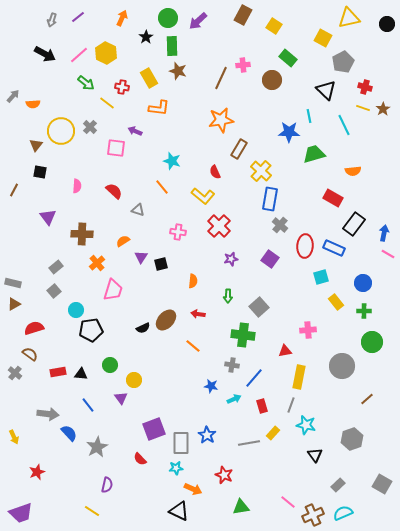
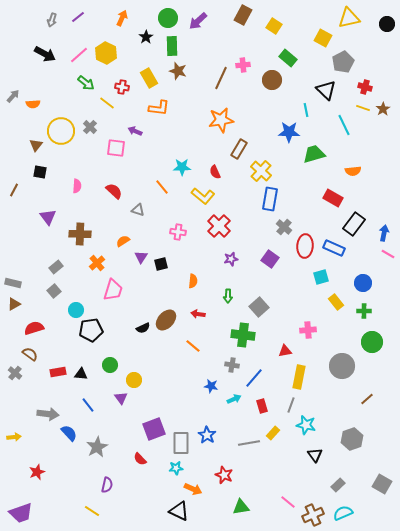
cyan line at (309, 116): moved 3 px left, 6 px up
cyan star at (172, 161): moved 10 px right, 6 px down; rotated 18 degrees counterclockwise
gray cross at (280, 225): moved 4 px right, 2 px down
brown cross at (82, 234): moved 2 px left
yellow arrow at (14, 437): rotated 72 degrees counterclockwise
